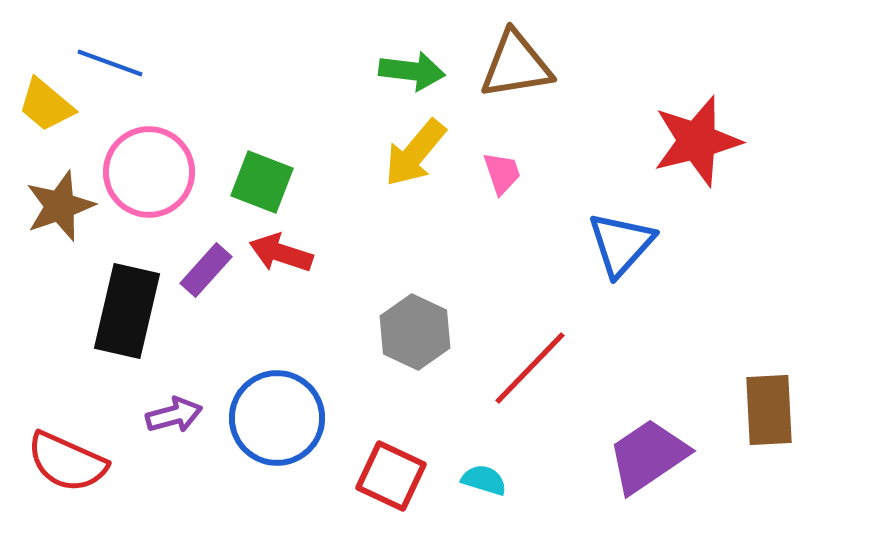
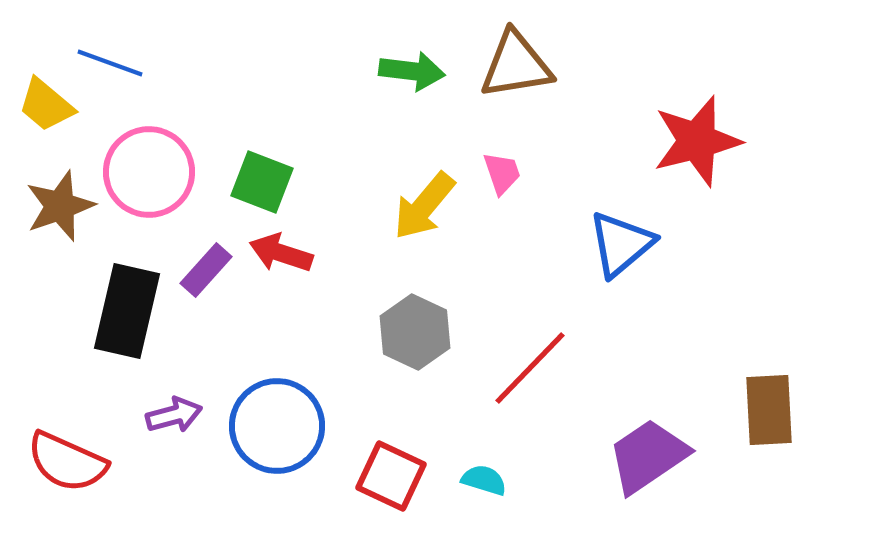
yellow arrow: moved 9 px right, 53 px down
blue triangle: rotated 8 degrees clockwise
blue circle: moved 8 px down
